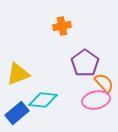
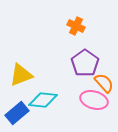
orange cross: moved 14 px right; rotated 36 degrees clockwise
yellow triangle: moved 3 px right, 1 px down
pink ellipse: moved 2 px left; rotated 28 degrees clockwise
